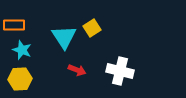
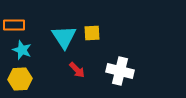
yellow square: moved 5 px down; rotated 30 degrees clockwise
red arrow: rotated 24 degrees clockwise
